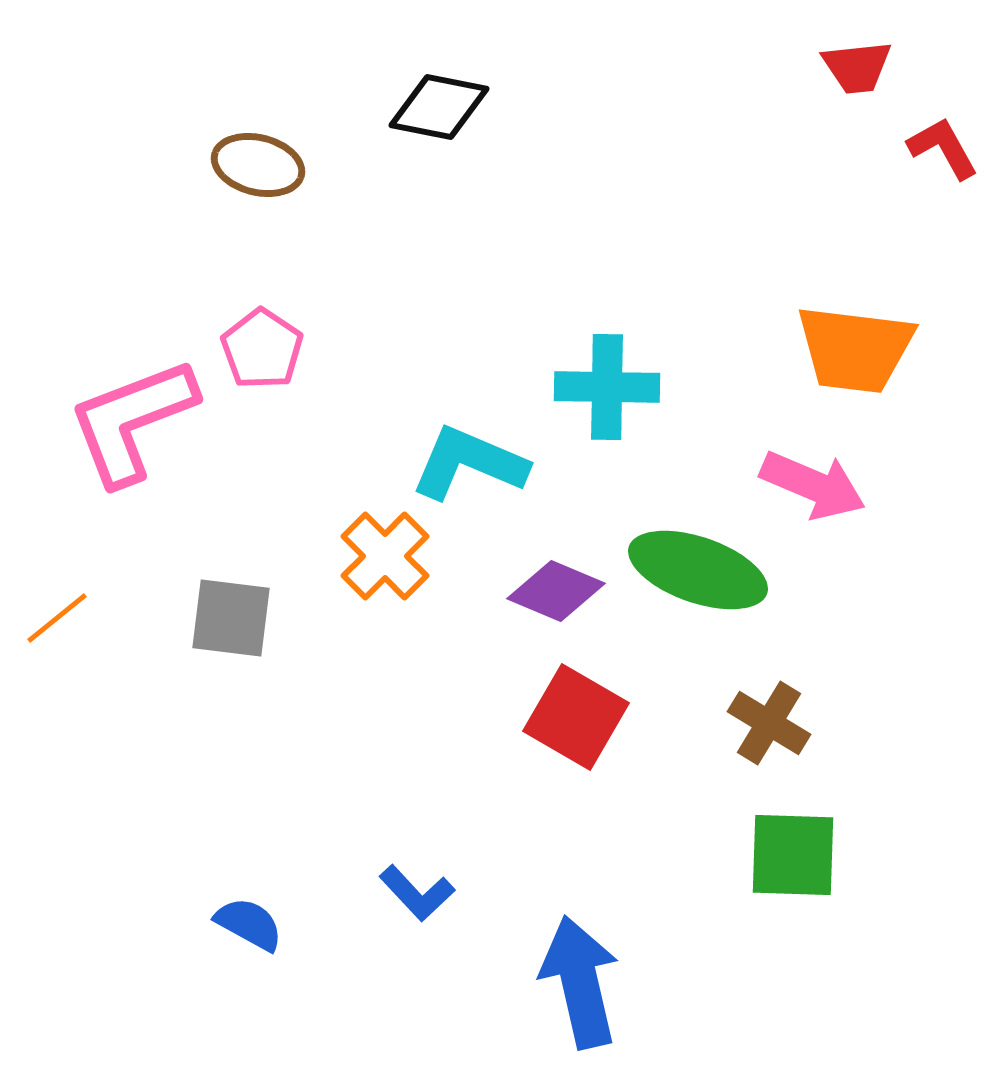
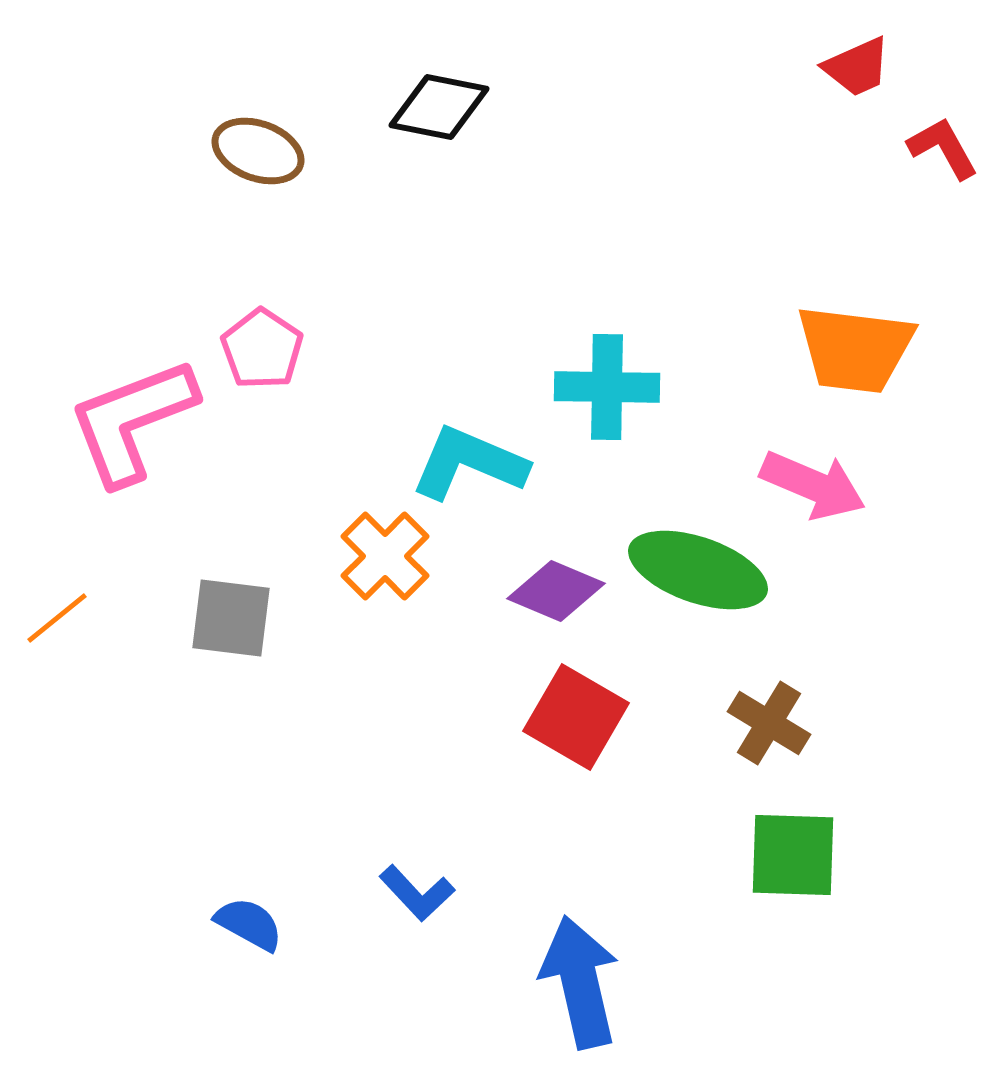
red trapezoid: rotated 18 degrees counterclockwise
brown ellipse: moved 14 px up; rotated 6 degrees clockwise
